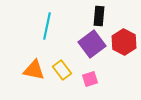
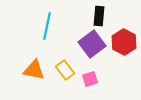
yellow rectangle: moved 3 px right
